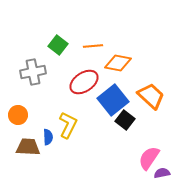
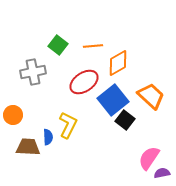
orange diamond: rotated 40 degrees counterclockwise
orange circle: moved 5 px left
